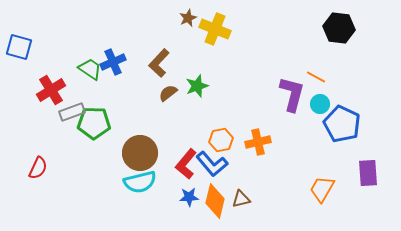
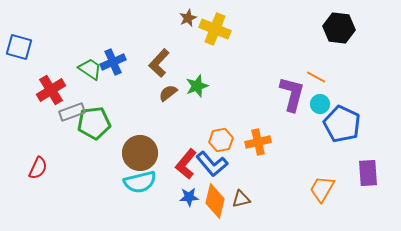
green pentagon: rotated 8 degrees counterclockwise
